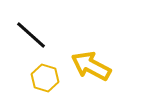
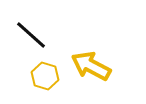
yellow hexagon: moved 2 px up
